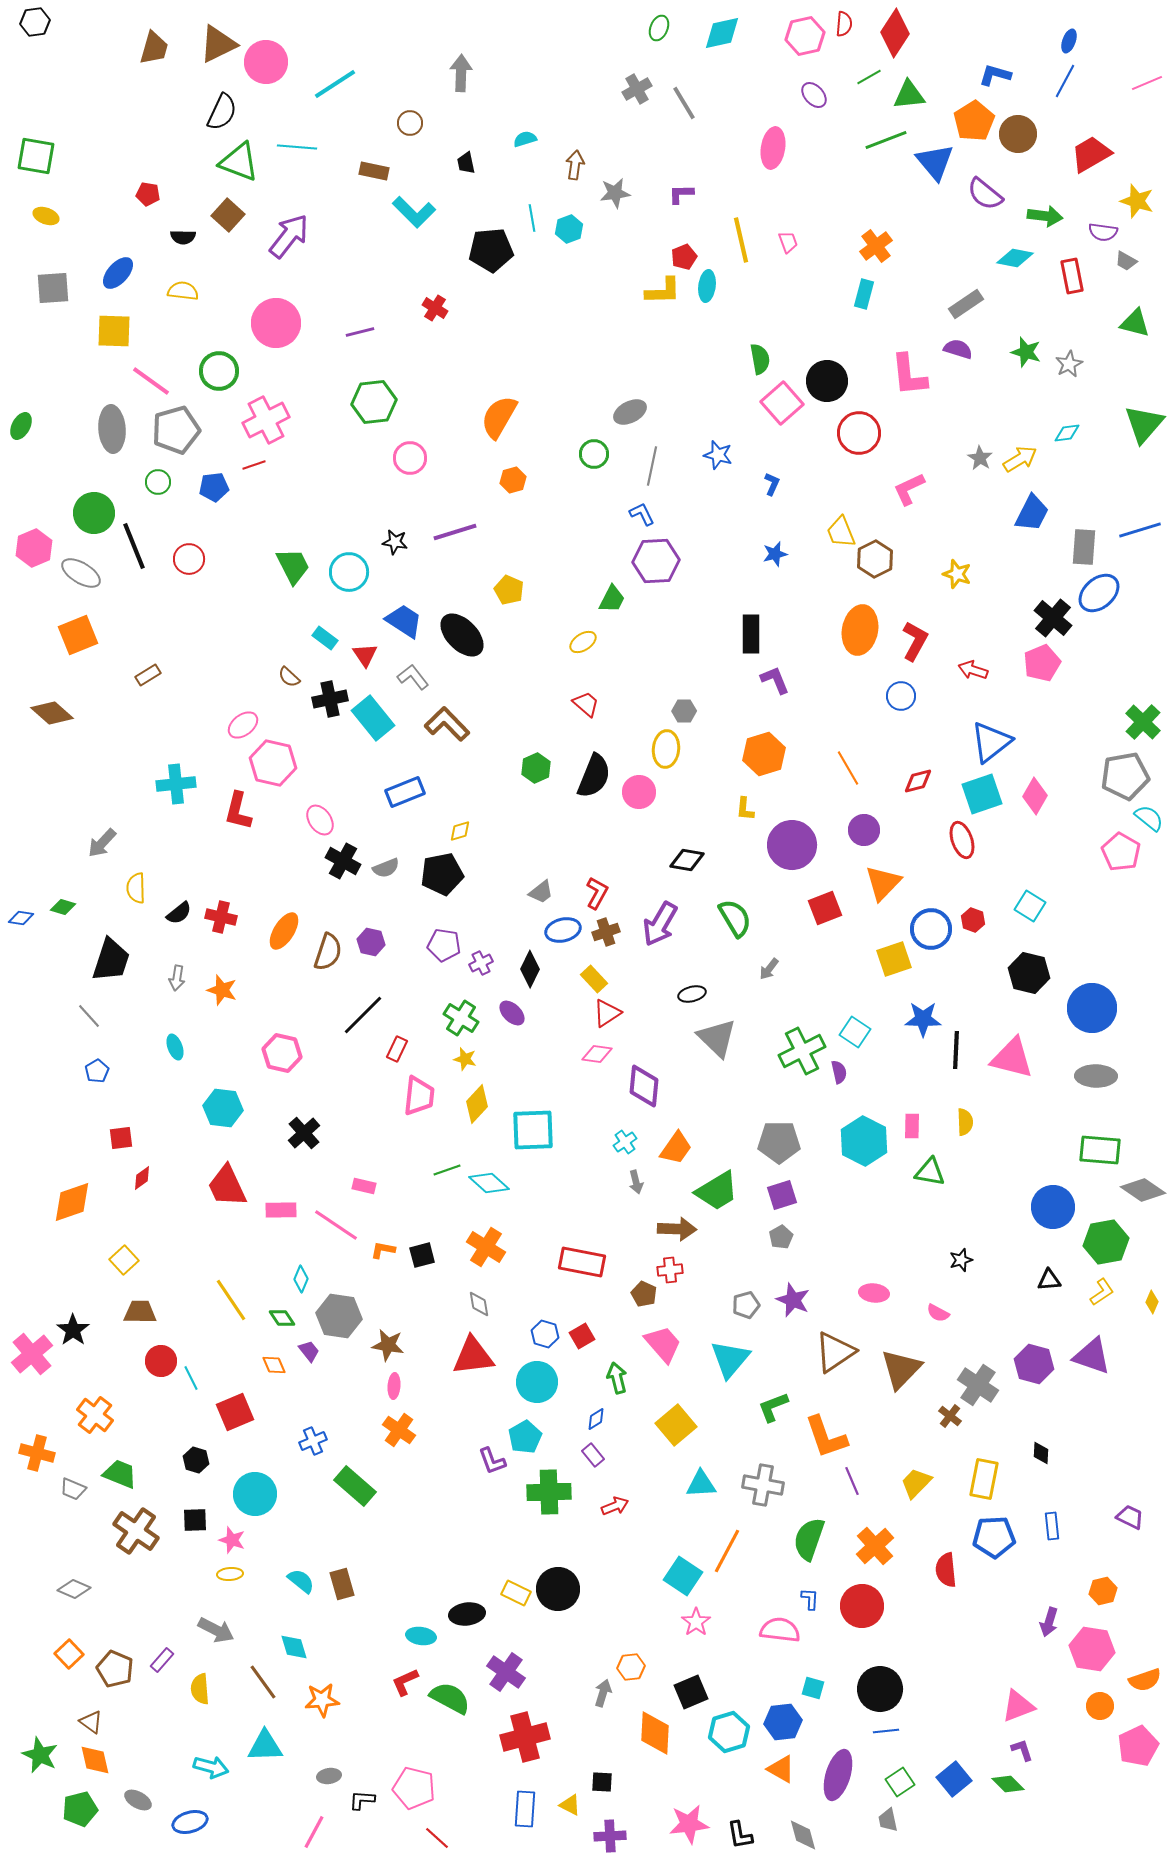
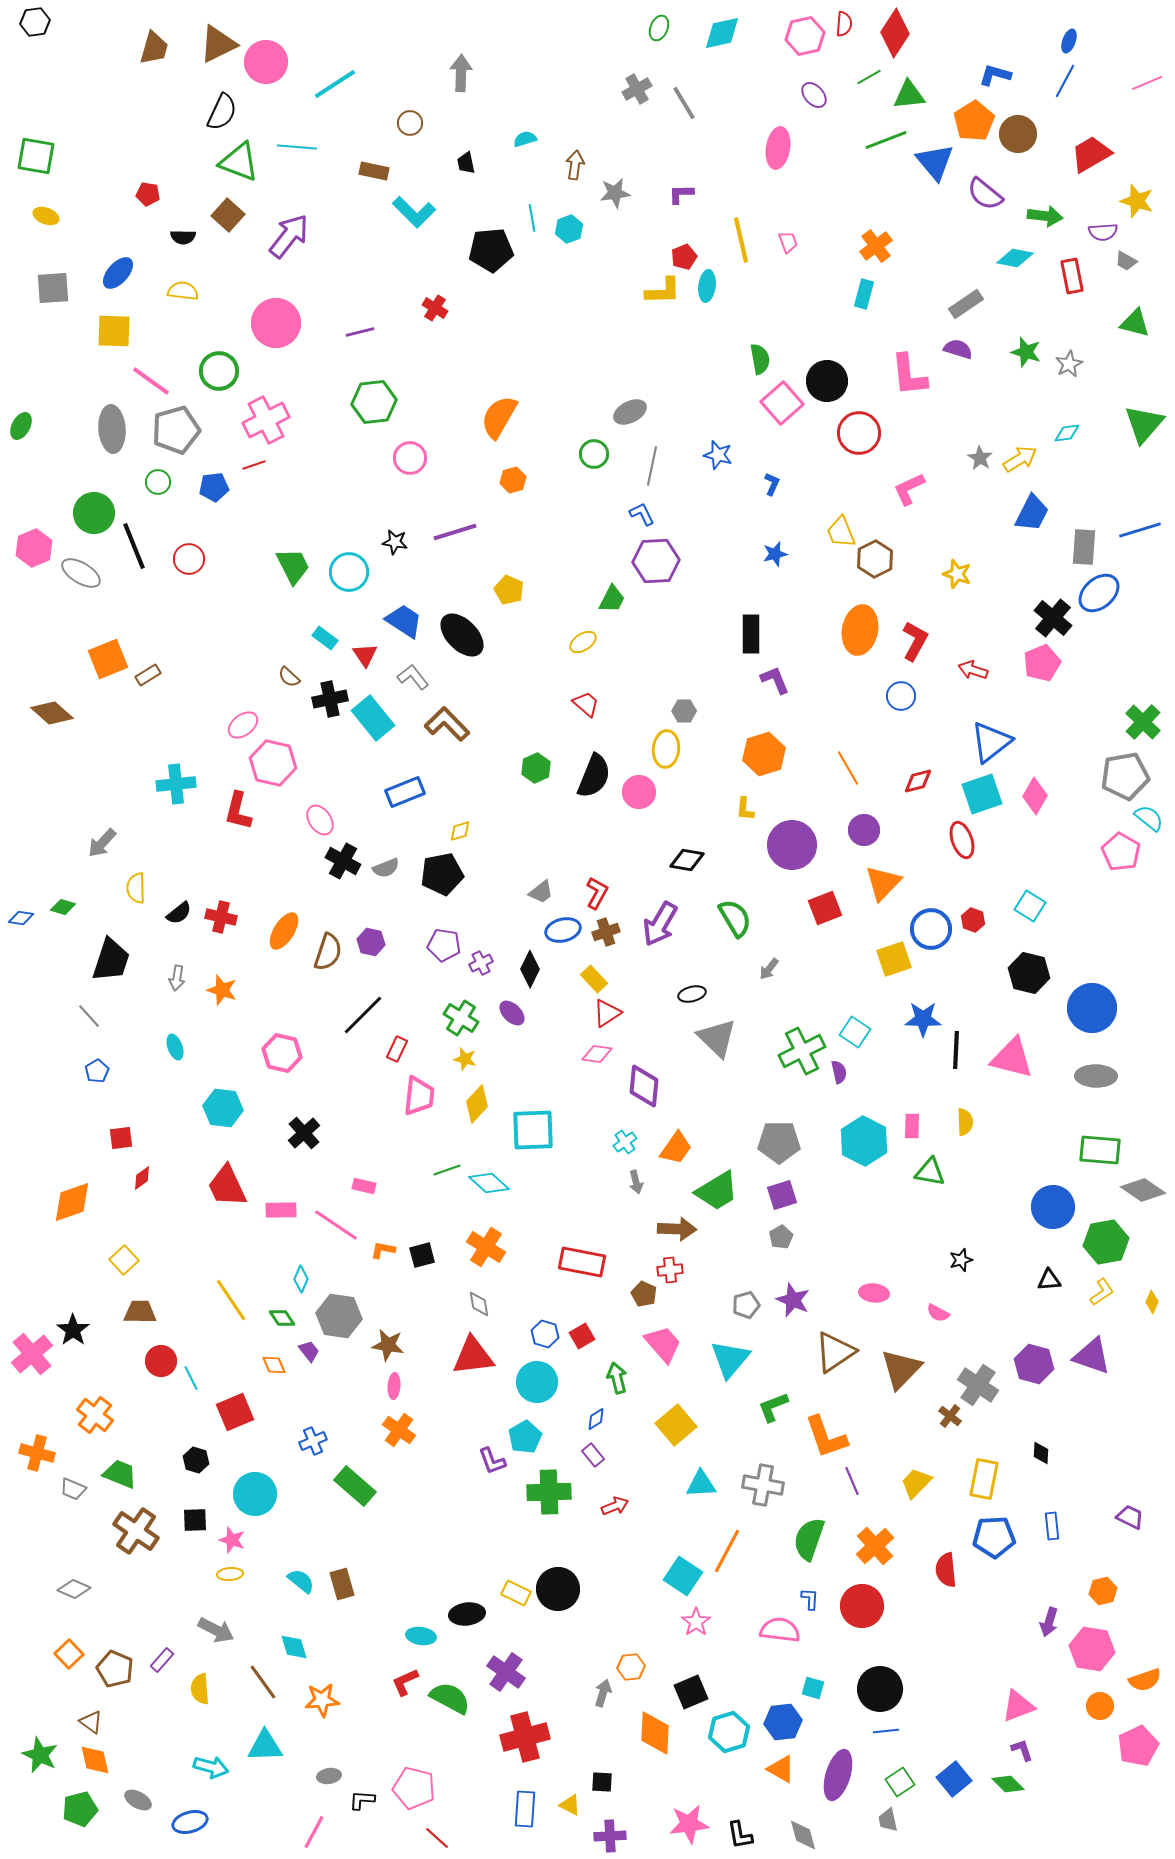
pink ellipse at (773, 148): moved 5 px right
purple semicircle at (1103, 232): rotated 12 degrees counterclockwise
orange square at (78, 635): moved 30 px right, 24 px down
